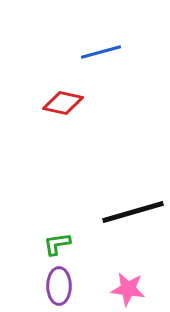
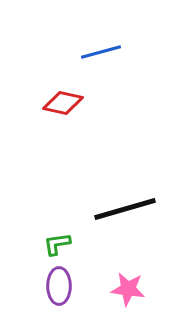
black line: moved 8 px left, 3 px up
